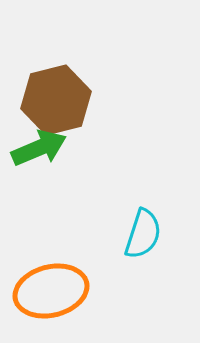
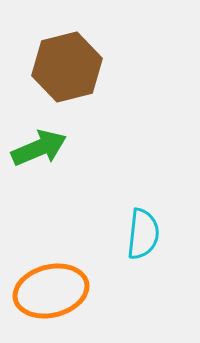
brown hexagon: moved 11 px right, 33 px up
cyan semicircle: rotated 12 degrees counterclockwise
